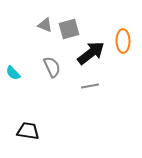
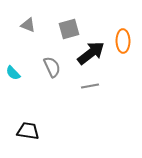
gray triangle: moved 17 px left
